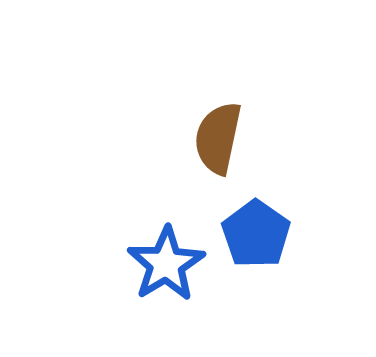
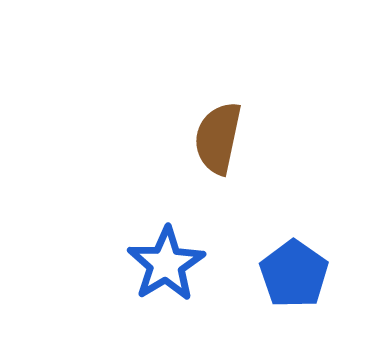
blue pentagon: moved 38 px right, 40 px down
